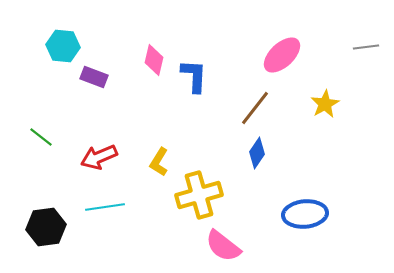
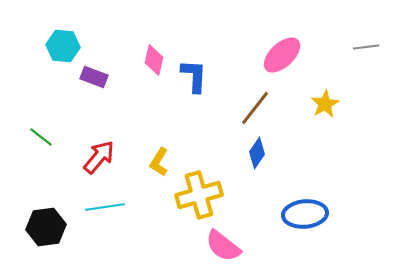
red arrow: rotated 153 degrees clockwise
